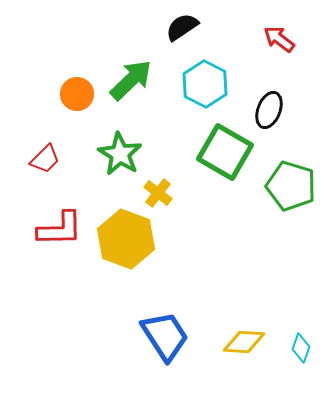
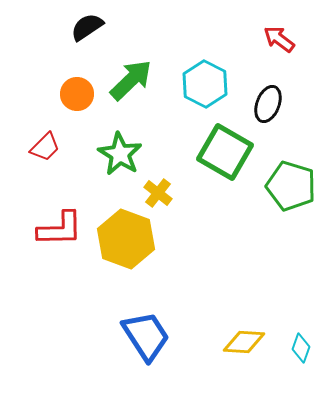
black semicircle: moved 95 px left
black ellipse: moved 1 px left, 6 px up
red trapezoid: moved 12 px up
blue trapezoid: moved 19 px left
